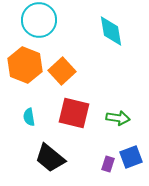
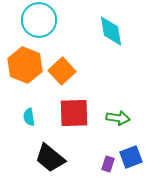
red square: rotated 16 degrees counterclockwise
